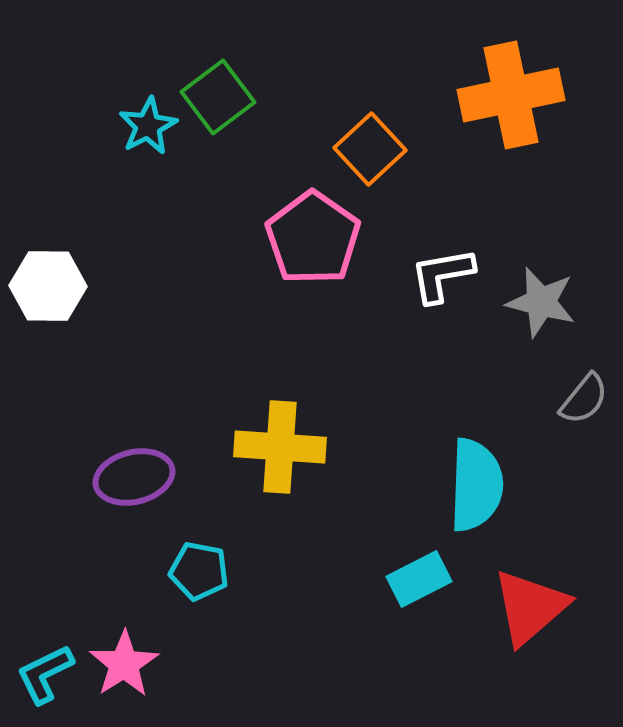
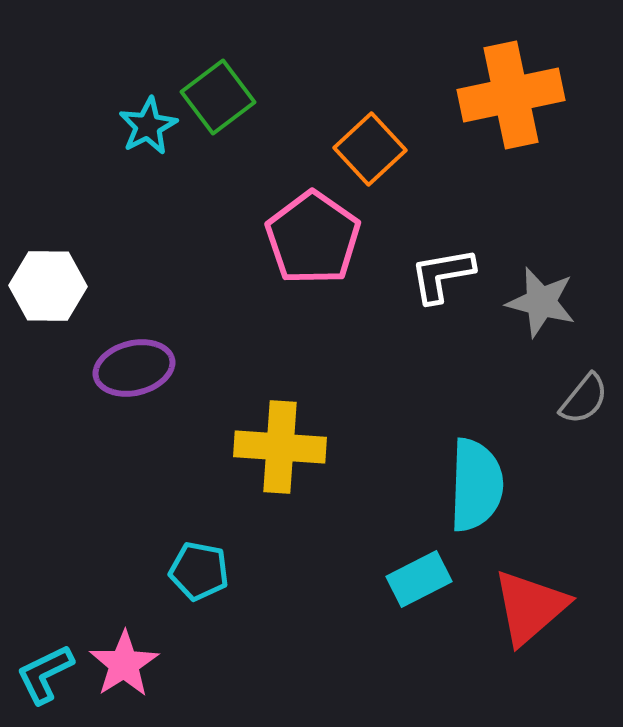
purple ellipse: moved 109 px up
